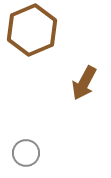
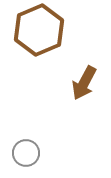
brown hexagon: moved 7 px right
